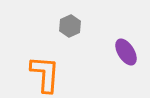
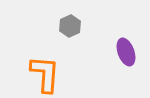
purple ellipse: rotated 12 degrees clockwise
